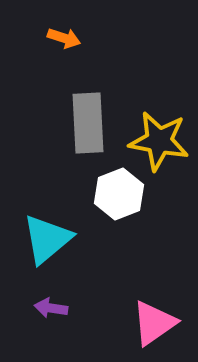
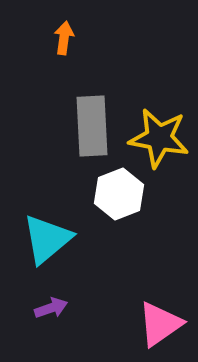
orange arrow: rotated 100 degrees counterclockwise
gray rectangle: moved 4 px right, 3 px down
yellow star: moved 3 px up
purple arrow: rotated 152 degrees clockwise
pink triangle: moved 6 px right, 1 px down
